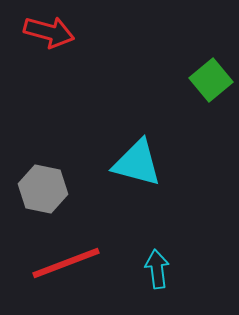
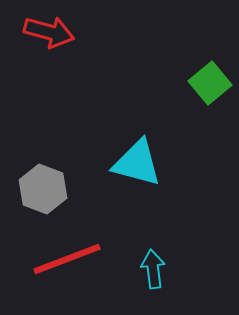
green square: moved 1 px left, 3 px down
gray hexagon: rotated 9 degrees clockwise
red line: moved 1 px right, 4 px up
cyan arrow: moved 4 px left
